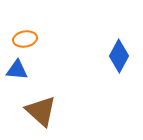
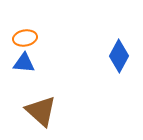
orange ellipse: moved 1 px up
blue triangle: moved 7 px right, 7 px up
